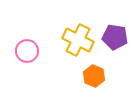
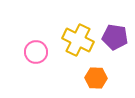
pink circle: moved 9 px right, 1 px down
orange hexagon: moved 2 px right, 2 px down; rotated 20 degrees counterclockwise
